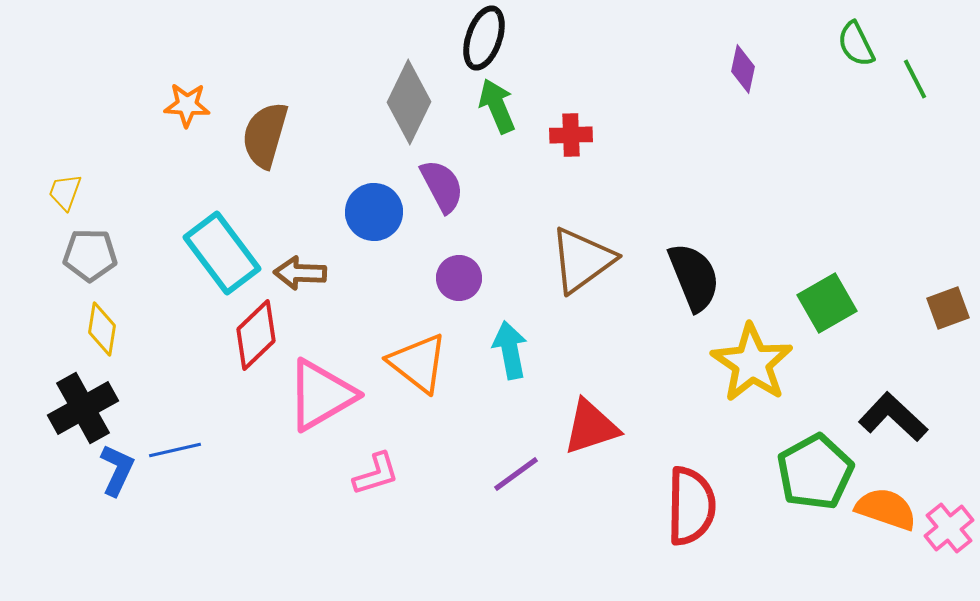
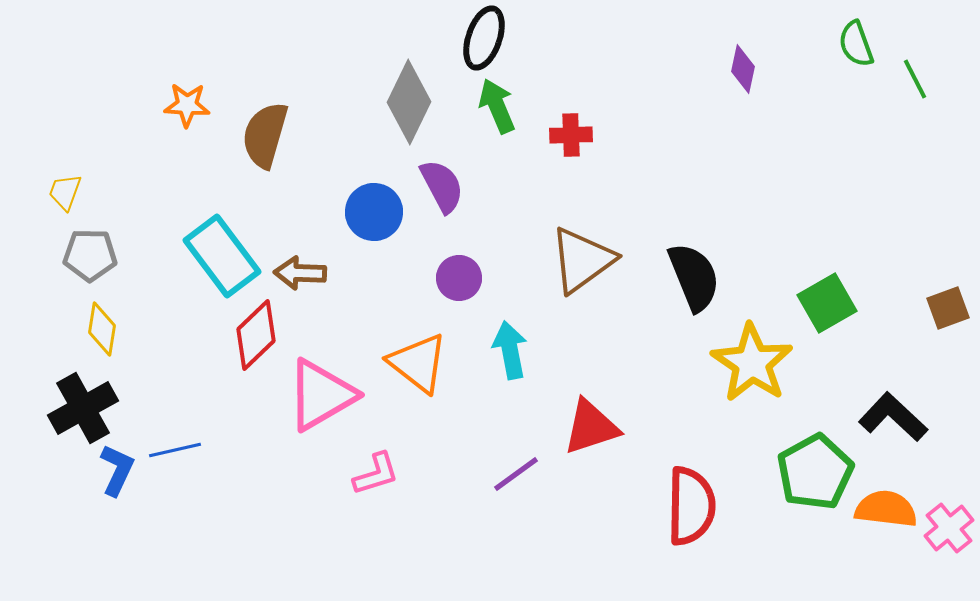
green semicircle: rotated 6 degrees clockwise
cyan rectangle: moved 3 px down
orange semicircle: rotated 12 degrees counterclockwise
